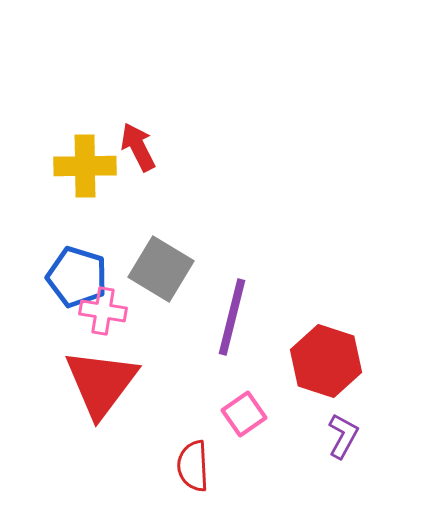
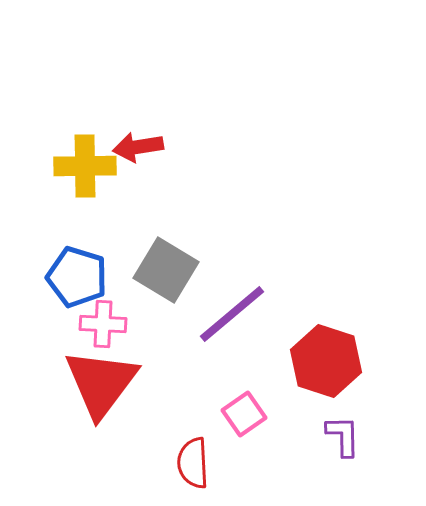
red arrow: rotated 72 degrees counterclockwise
gray square: moved 5 px right, 1 px down
pink cross: moved 13 px down; rotated 6 degrees counterclockwise
purple line: moved 3 px up; rotated 36 degrees clockwise
purple L-shape: rotated 30 degrees counterclockwise
red semicircle: moved 3 px up
